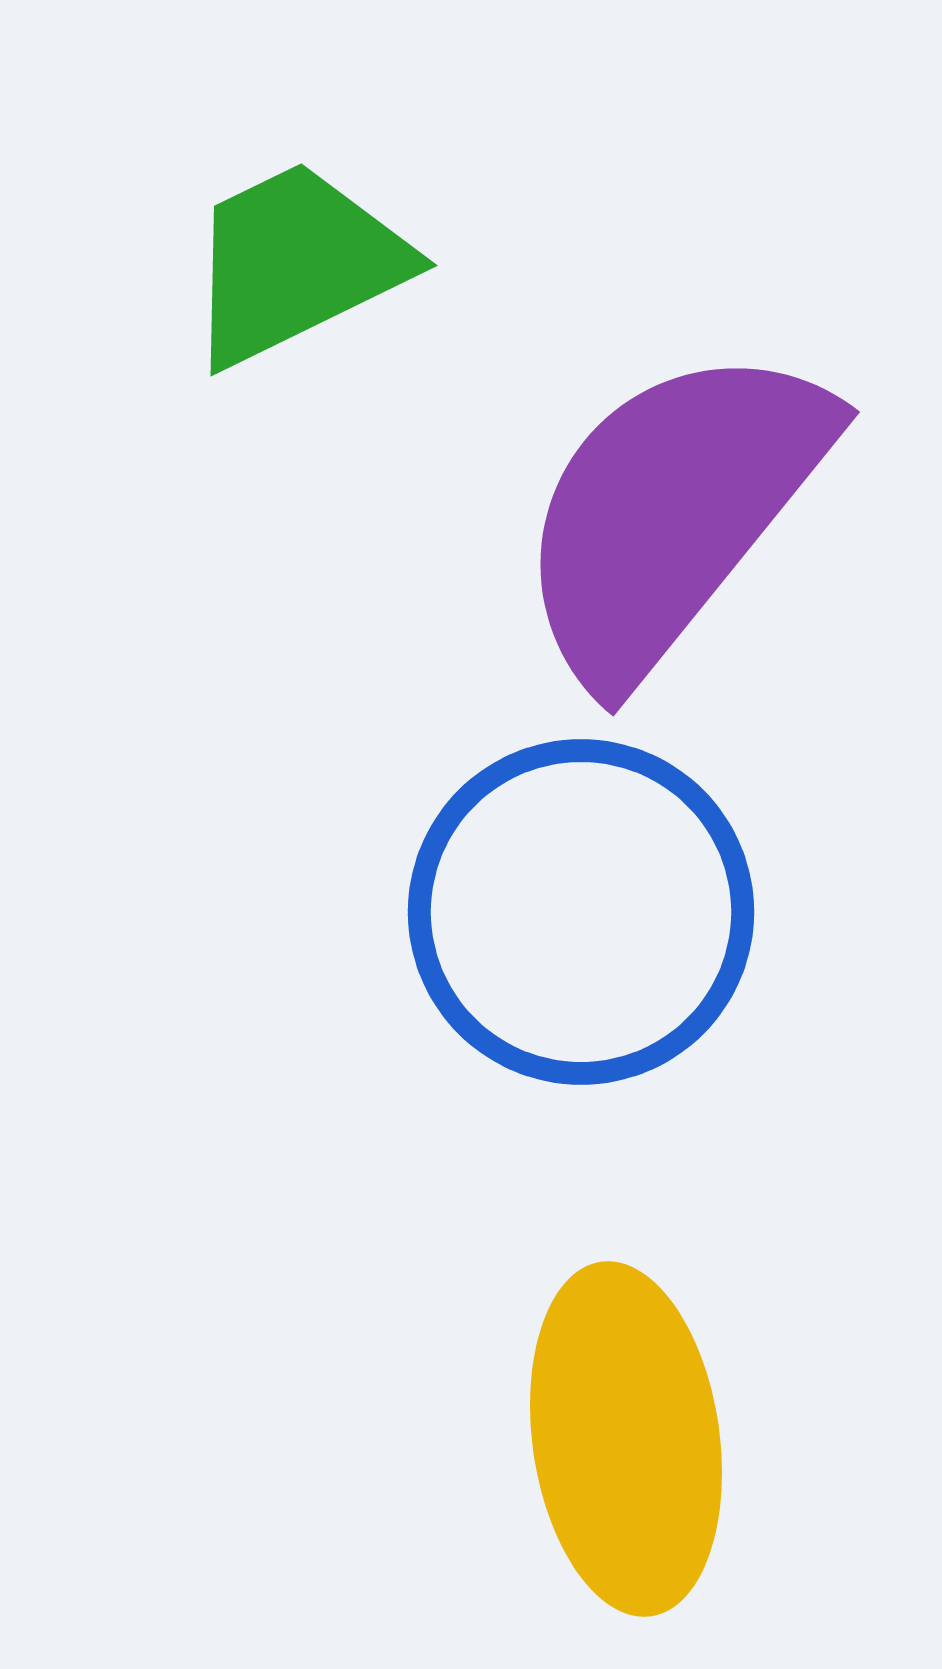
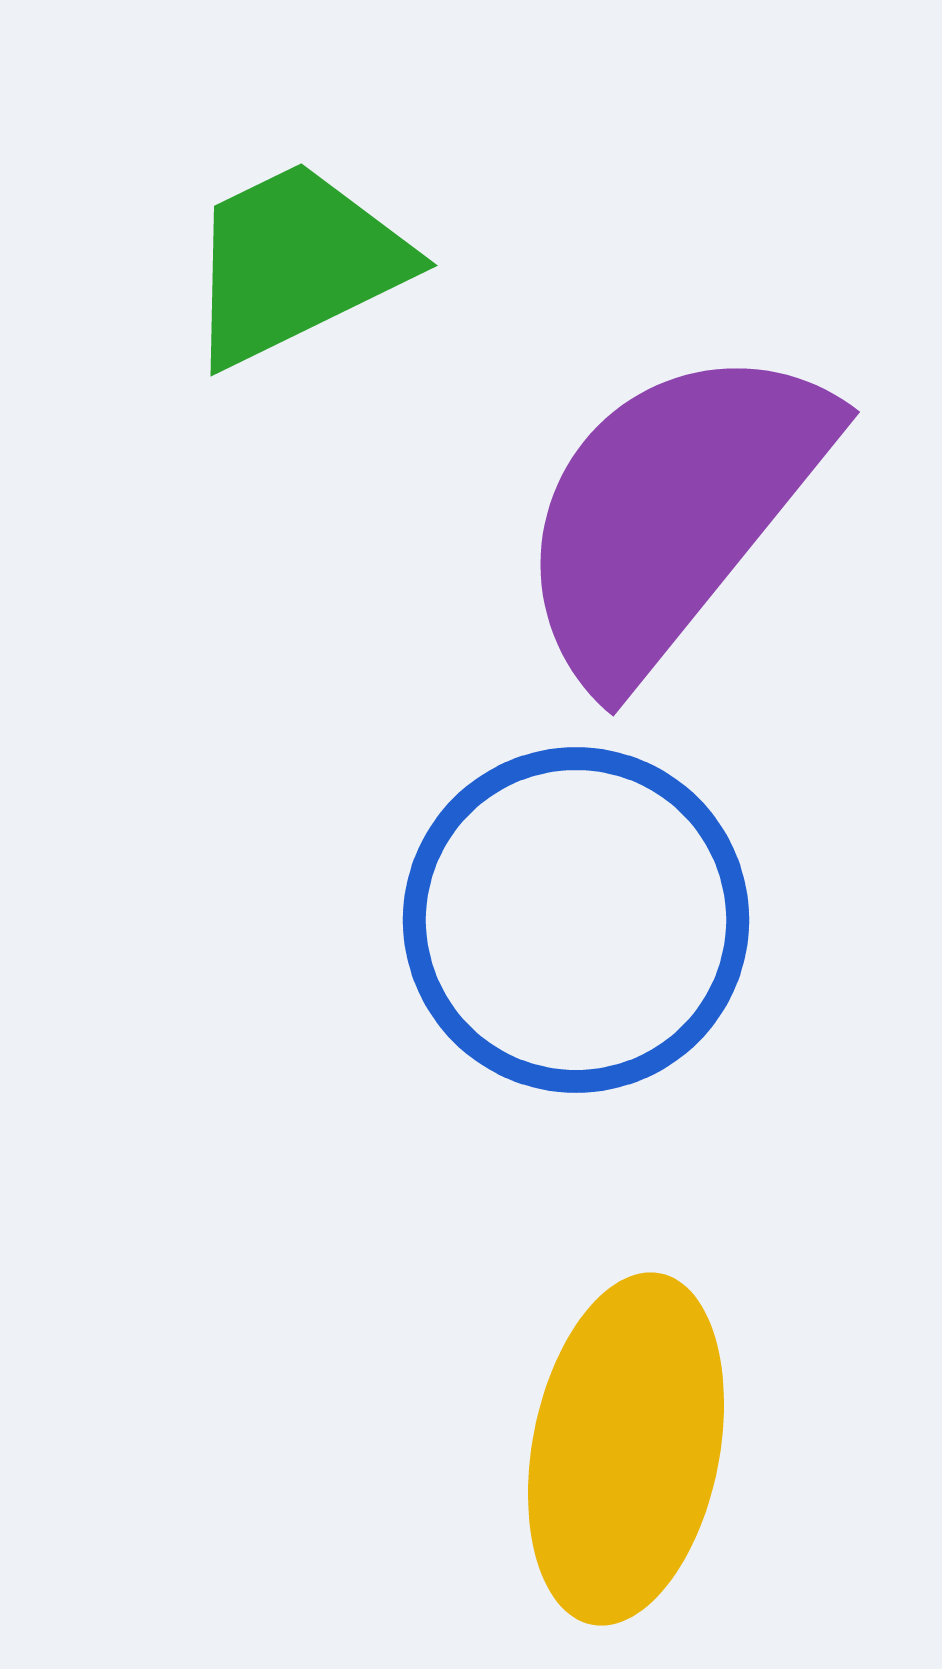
blue circle: moved 5 px left, 8 px down
yellow ellipse: moved 10 px down; rotated 19 degrees clockwise
